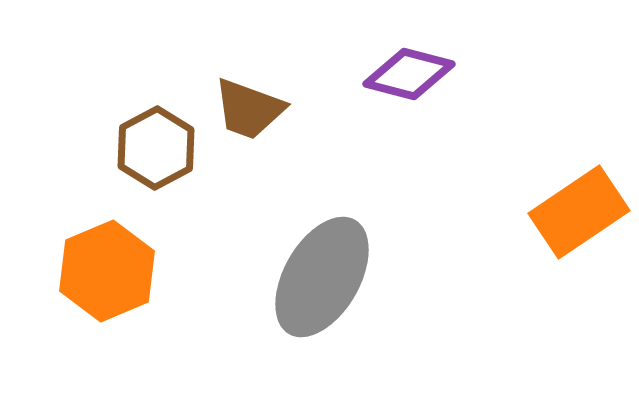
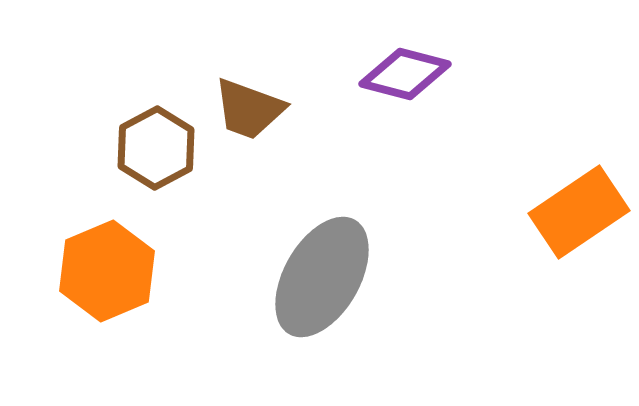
purple diamond: moved 4 px left
